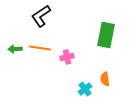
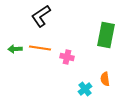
pink cross: rotated 24 degrees clockwise
